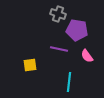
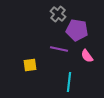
gray cross: rotated 21 degrees clockwise
